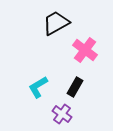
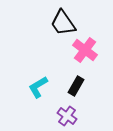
black trapezoid: moved 7 px right; rotated 96 degrees counterclockwise
black rectangle: moved 1 px right, 1 px up
purple cross: moved 5 px right, 2 px down
